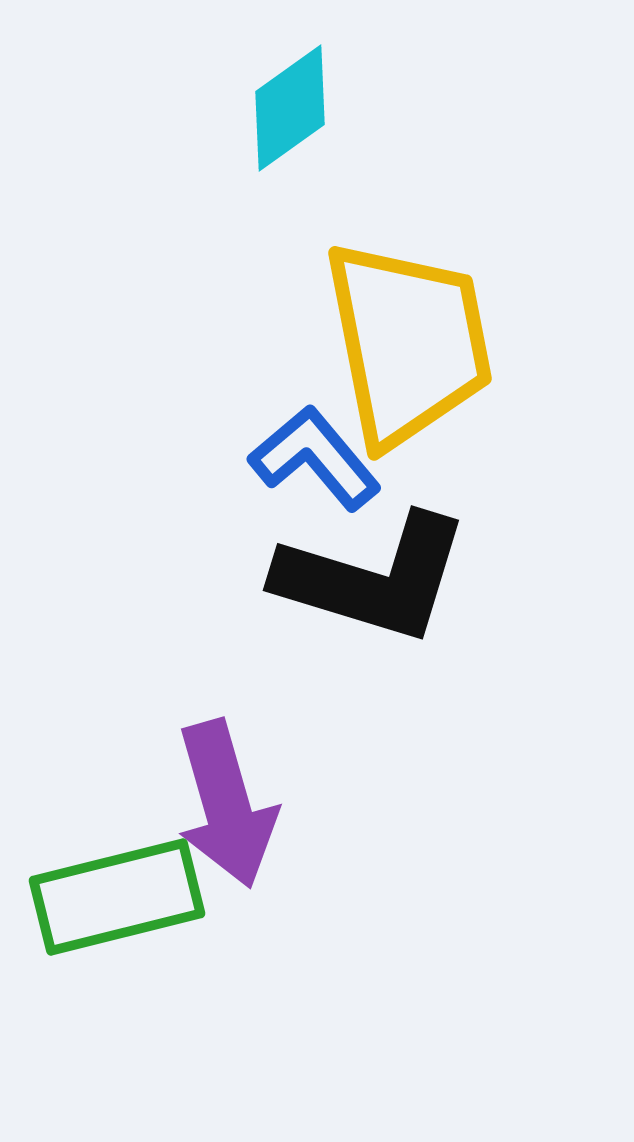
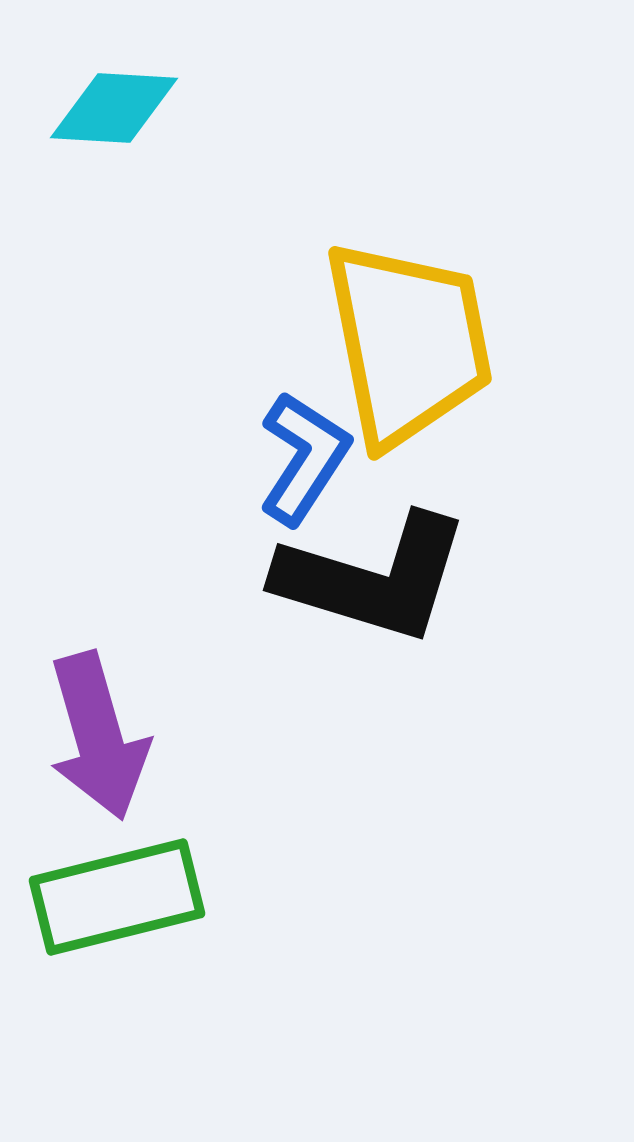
cyan diamond: moved 176 px left; rotated 39 degrees clockwise
blue L-shape: moved 11 px left; rotated 73 degrees clockwise
purple arrow: moved 128 px left, 68 px up
